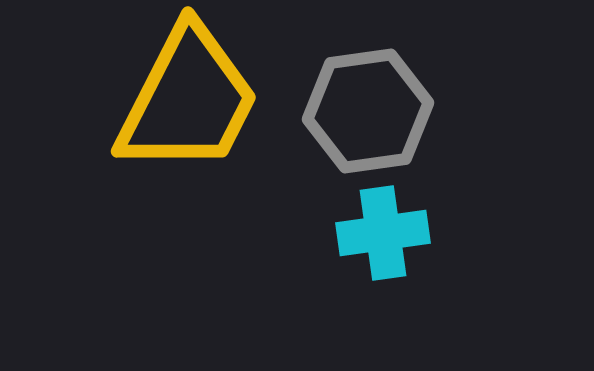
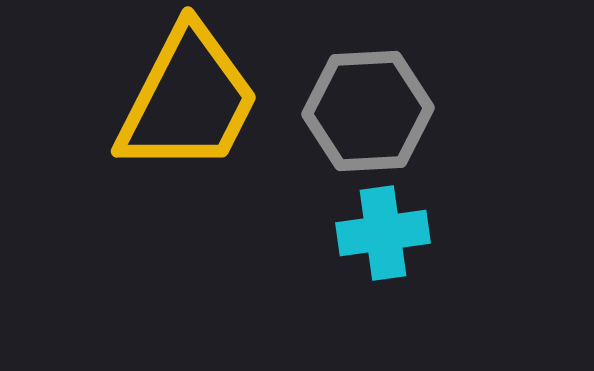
gray hexagon: rotated 5 degrees clockwise
